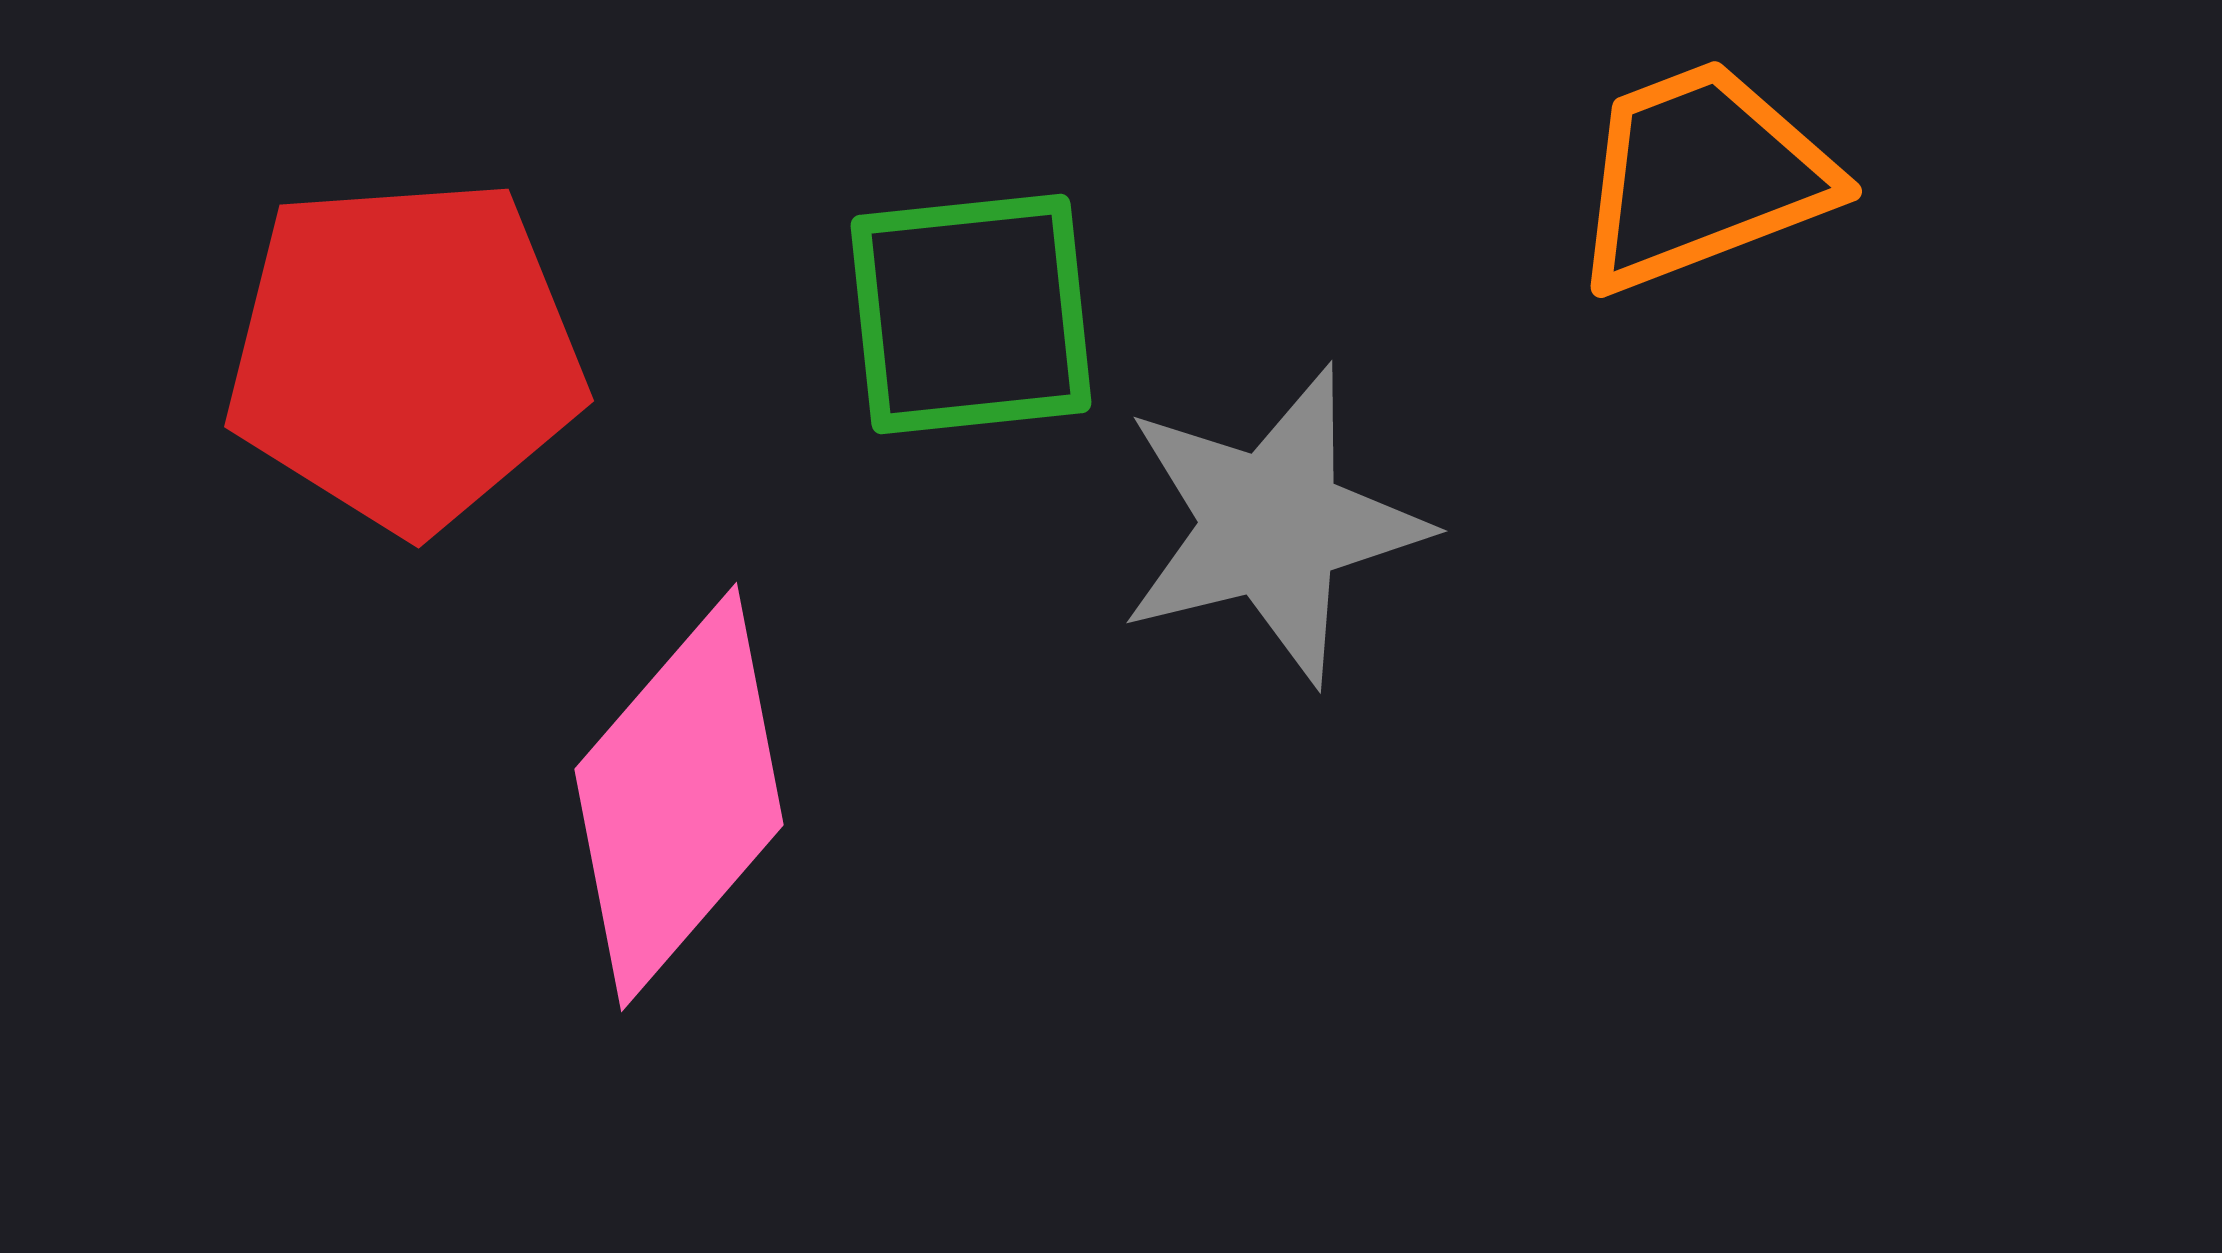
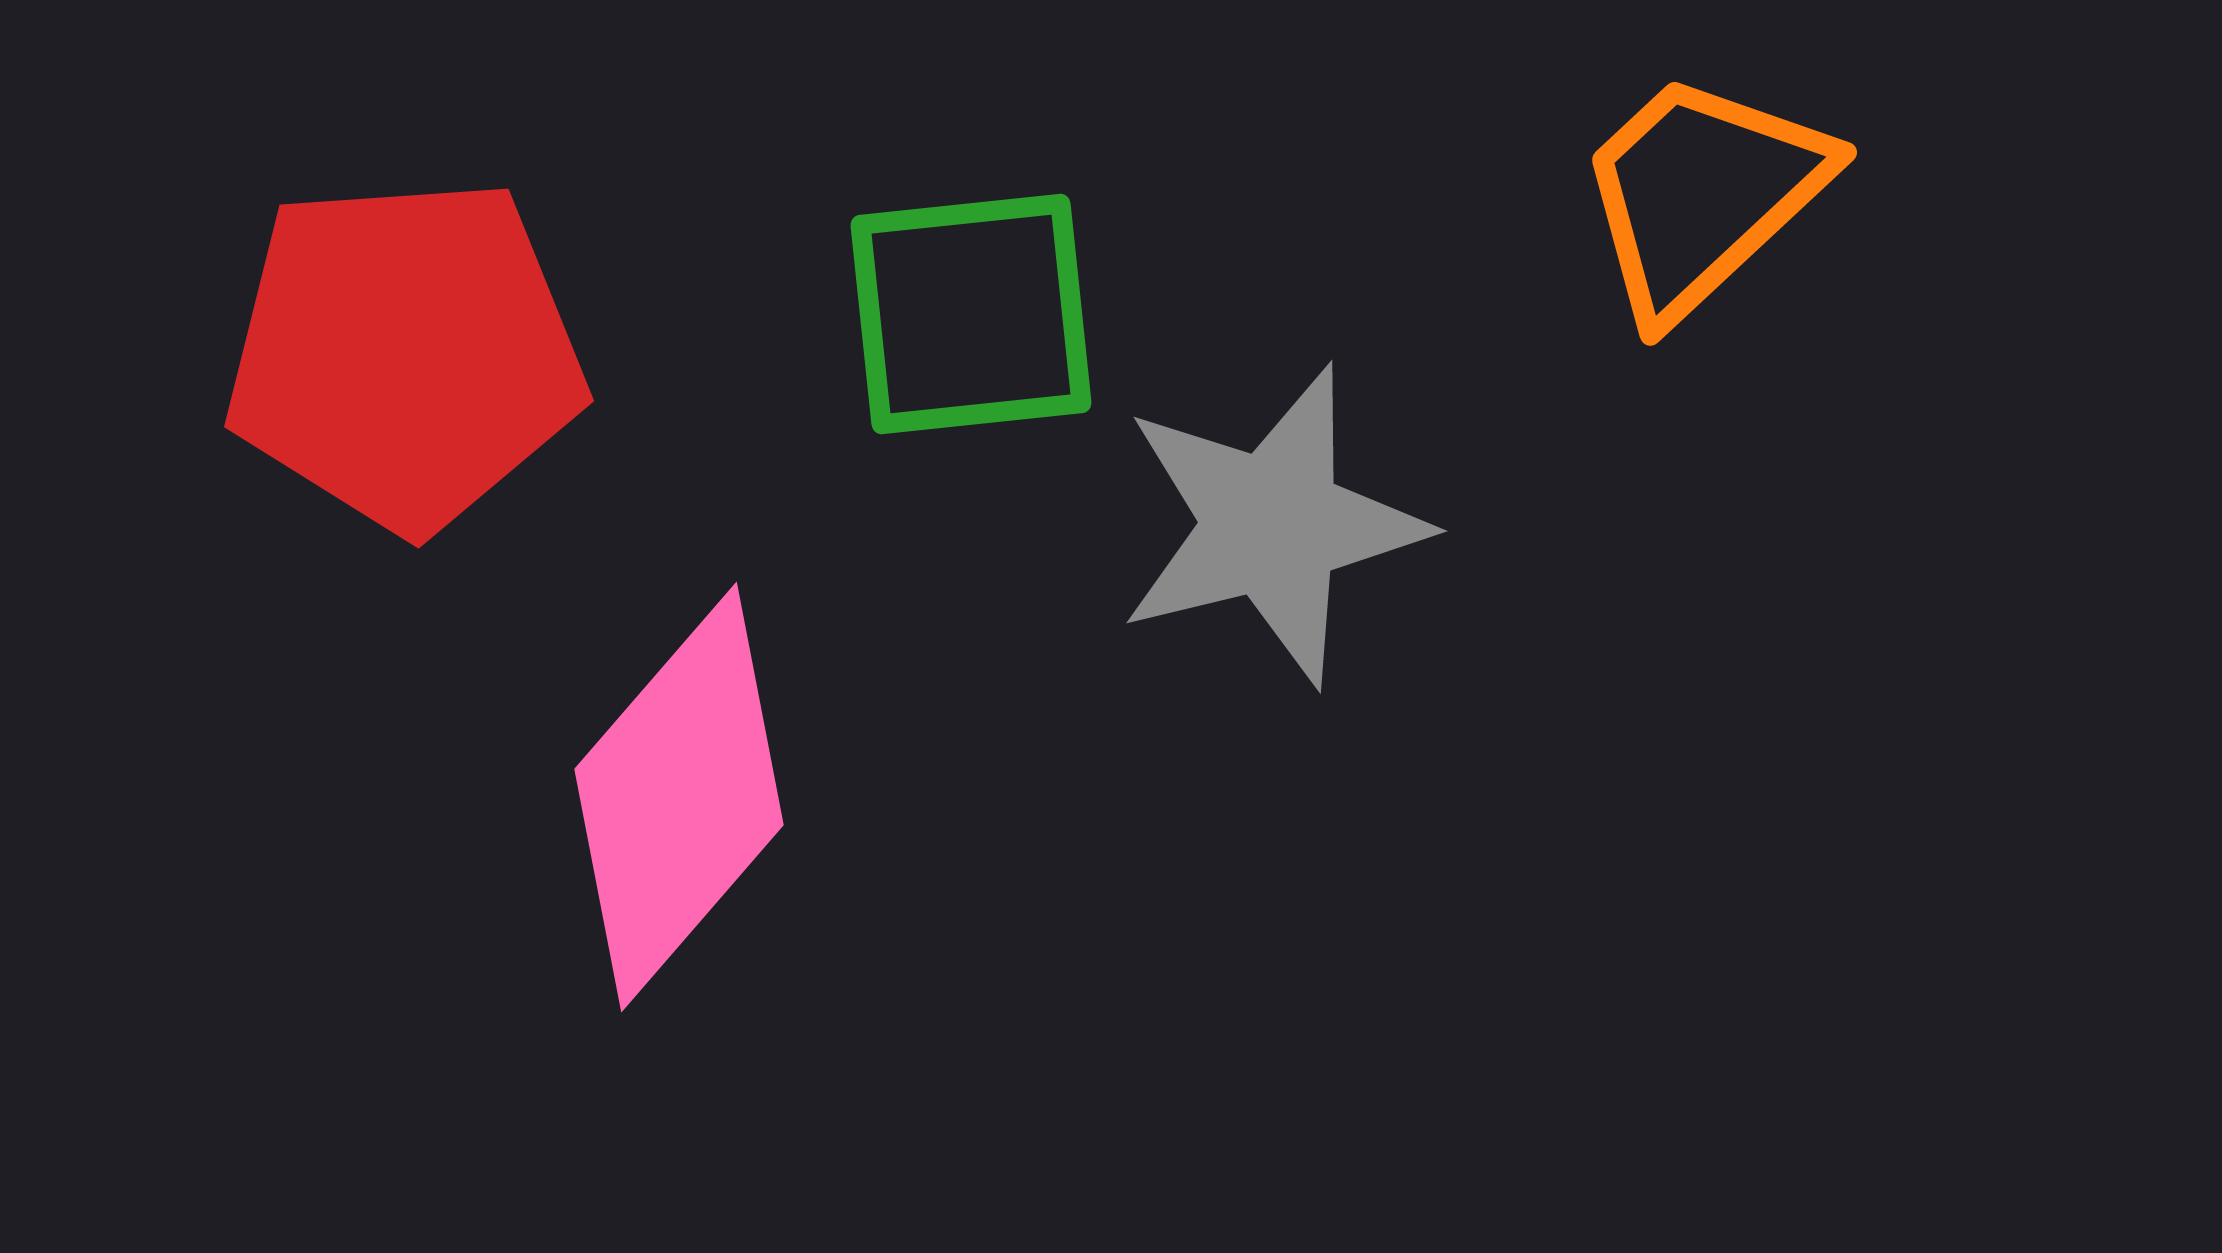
orange trapezoid: moved 18 px down; rotated 22 degrees counterclockwise
